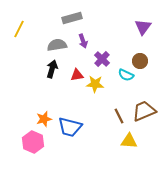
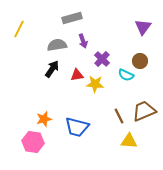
black arrow: rotated 18 degrees clockwise
blue trapezoid: moved 7 px right
pink hexagon: rotated 15 degrees counterclockwise
